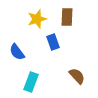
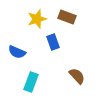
brown rectangle: rotated 72 degrees counterclockwise
blue semicircle: rotated 30 degrees counterclockwise
